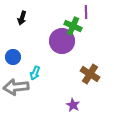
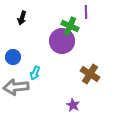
green cross: moved 3 px left
